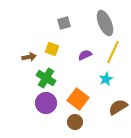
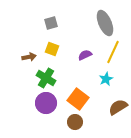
gray square: moved 13 px left
